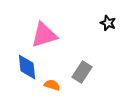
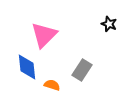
black star: moved 1 px right, 1 px down
pink triangle: rotated 28 degrees counterclockwise
gray rectangle: moved 2 px up
